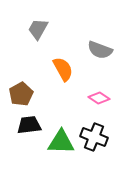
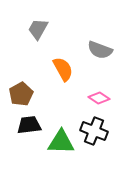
black cross: moved 6 px up
